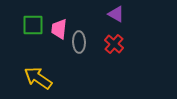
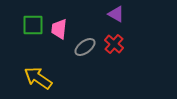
gray ellipse: moved 6 px right, 5 px down; rotated 55 degrees clockwise
